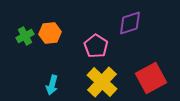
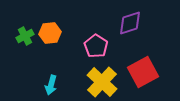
red square: moved 8 px left, 6 px up
cyan arrow: moved 1 px left
